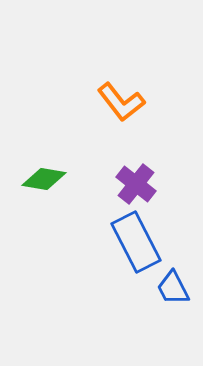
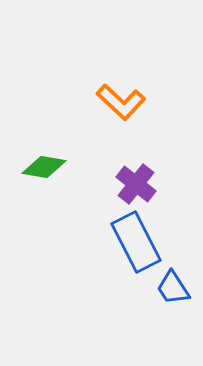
orange L-shape: rotated 9 degrees counterclockwise
green diamond: moved 12 px up
blue trapezoid: rotated 6 degrees counterclockwise
